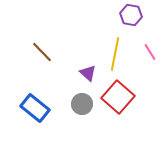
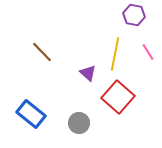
purple hexagon: moved 3 px right
pink line: moved 2 px left
gray circle: moved 3 px left, 19 px down
blue rectangle: moved 4 px left, 6 px down
